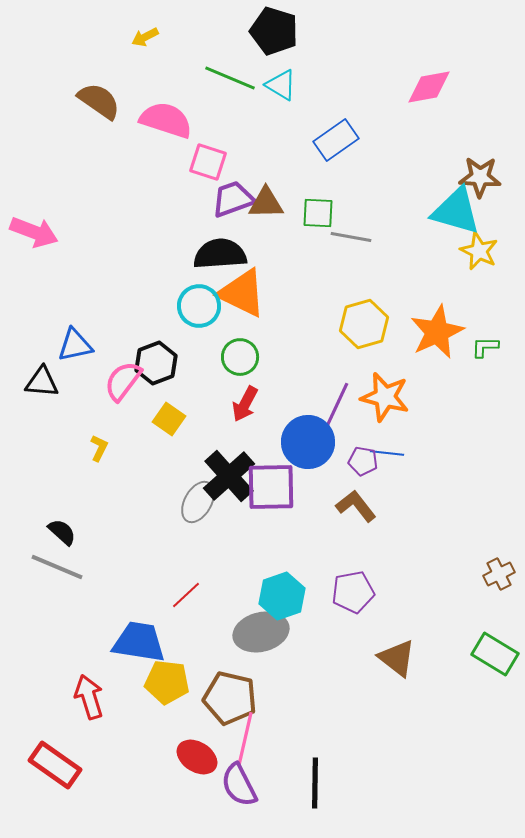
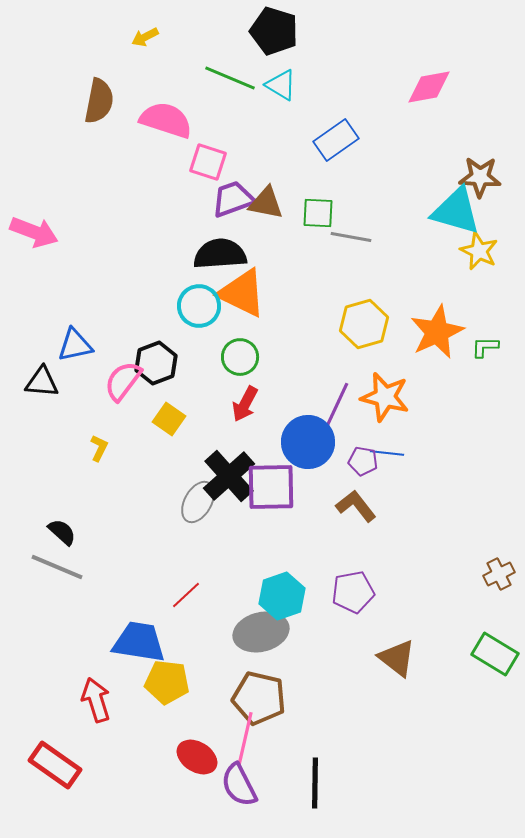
brown semicircle at (99, 101): rotated 66 degrees clockwise
brown triangle at (266, 203): rotated 12 degrees clockwise
red arrow at (89, 697): moved 7 px right, 3 px down
brown pentagon at (230, 698): moved 29 px right
